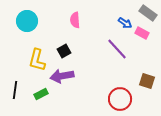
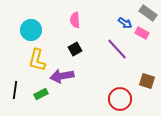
cyan circle: moved 4 px right, 9 px down
black square: moved 11 px right, 2 px up
